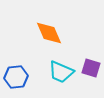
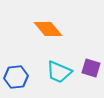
orange diamond: moved 1 px left, 4 px up; rotated 16 degrees counterclockwise
cyan trapezoid: moved 2 px left
